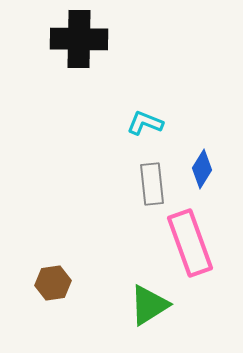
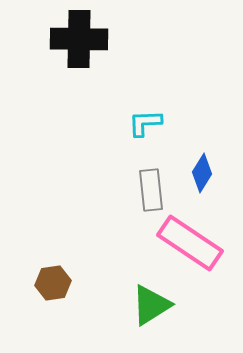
cyan L-shape: rotated 24 degrees counterclockwise
blue diamond: moved 4 px down
gray rectangle: moved 1 px left, 6 px down
pink rectangle: rotated 36 degrees counterclockwise
green triangle: moved 2 px right
